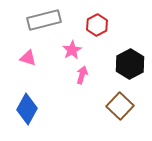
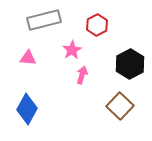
pink triangle: rotated 12 degrees counterclockwise
